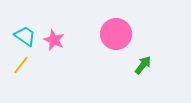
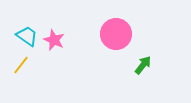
cyan trapezoid: moved 2 px right
